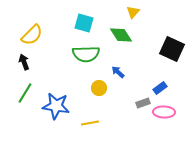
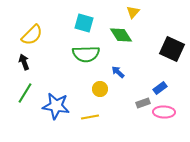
yellow circle: moved 1 px right, 1 px down
yellow line: moved 6 px up
